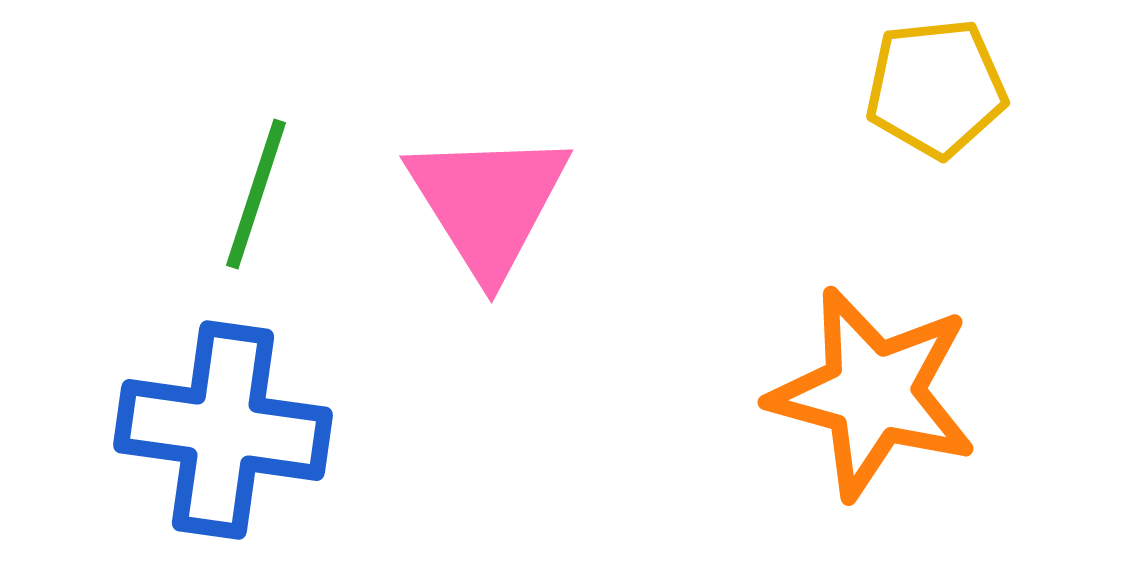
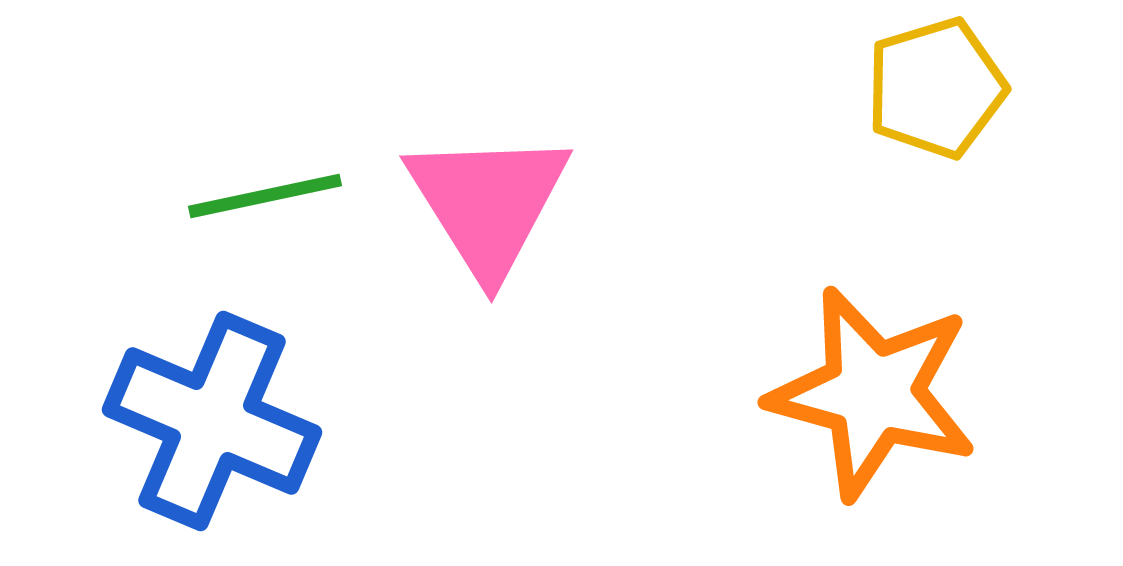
yellow pentagon: rotated 11 degrees counterclockwise
green line: moved 9 px right, 2 px down; rotated 60 degrees clockwise
blue cross: moved 11 px left, 9 px up; rotated 15 degrees clockwise
